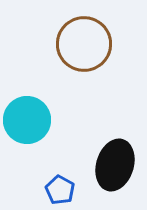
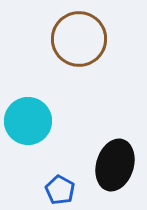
brown circle: moved 5 px left, 5 px up
cyan circle: moved 1 px right, 1 px down
